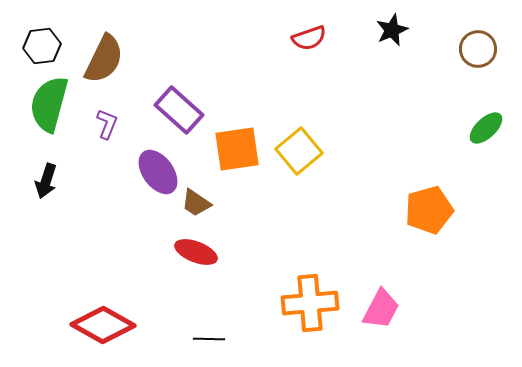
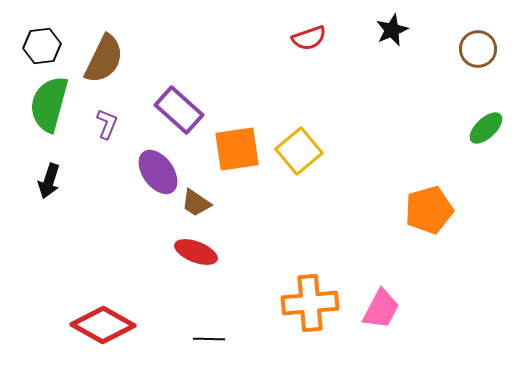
black arrow: moved 3 px right
